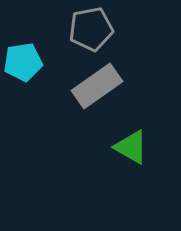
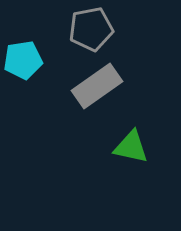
cyan pentagon: moved 2 px up
green triangle: rotated 18 degrees counterclockwise
